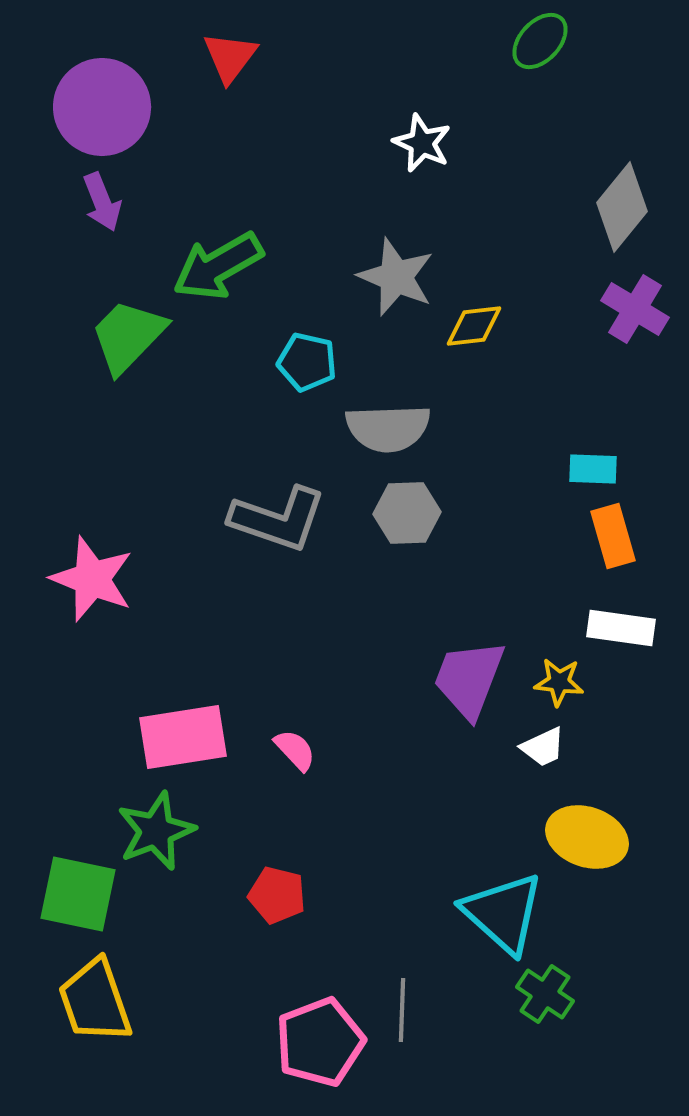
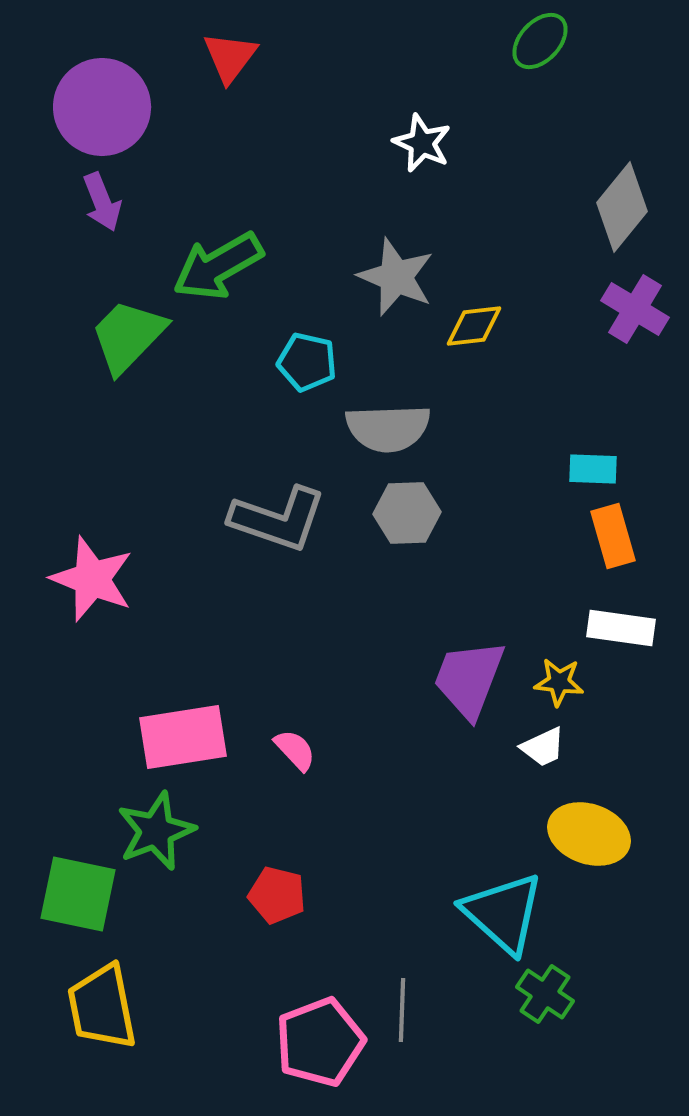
yellow ellipse: moved 2 px right, 3 px up
yellow trapezoid: moved 7 px right, 6 px down; rotated 8 degrees clockwise
